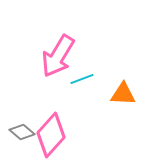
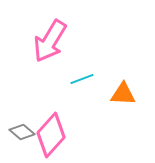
pink arrow: moved 8 px left, 15 px up
